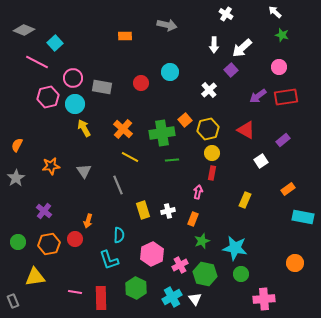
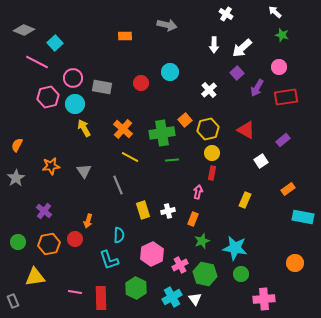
purple square at (231, 70): moved 6 px right, 3 px down
purple arrow at (258, 96): moved 1 px left, 8 px up; rotated 24 degrees counterclockwise
